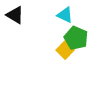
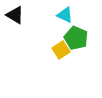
yellow square: moved 4 px left; rotated 12 degrees clockwise
